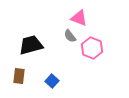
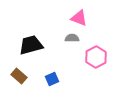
gray semicircle: moved 2 px right, 2 px down; rotated 128 degrees clockwise
pink hexagon: moved 4 px right, 9 px down; rotated 10 degrees clockwise
brown rectangle: rotated 56 degrees counterclockwise
blue square: moved 2 px up; rotated 24 degrees clockwise
